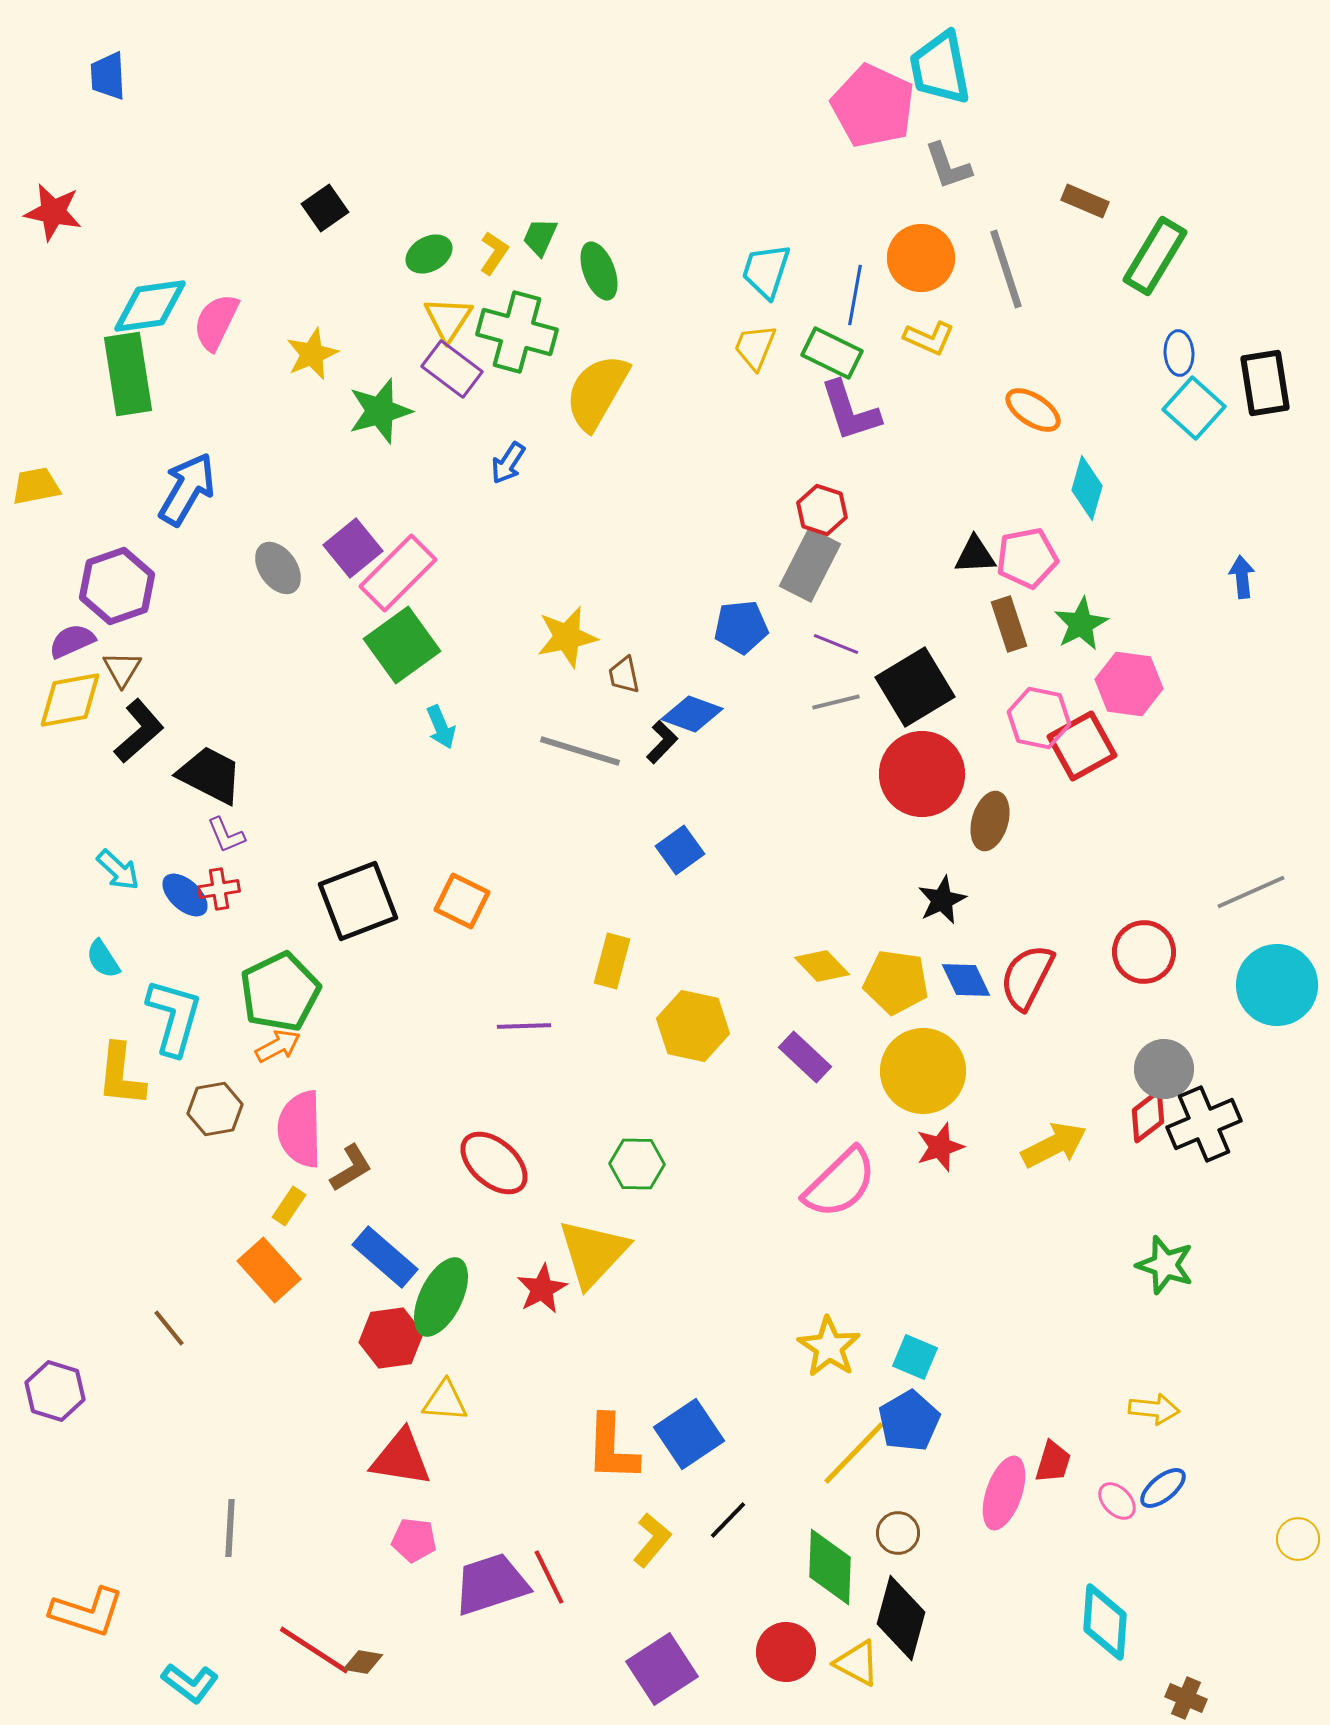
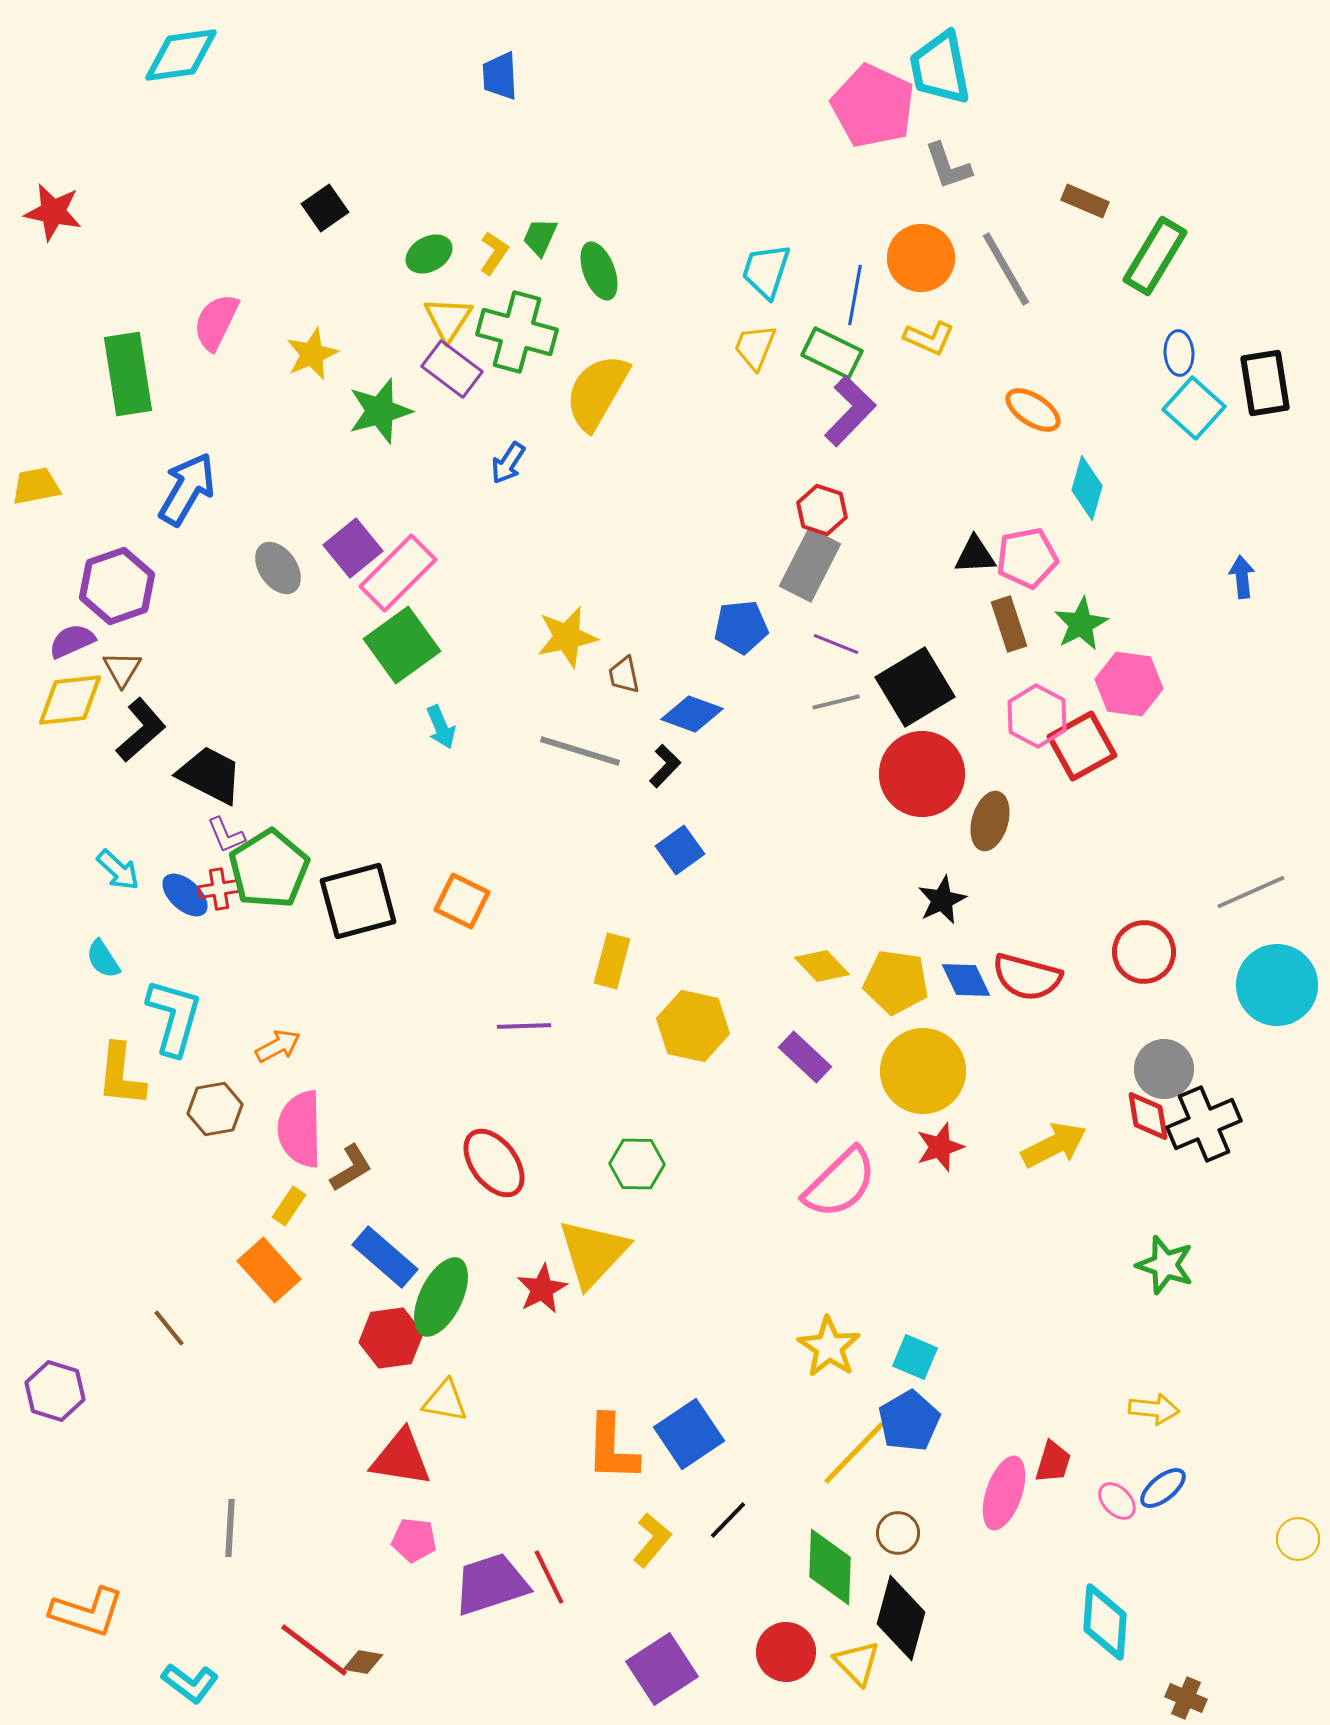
blue trapezoid at (108, 76): moved 392 px right
gray line at (1006, 269): rotated 12 degrees counterclockwise
cyan diamond at (150, 306): moved 31 px right, 251 px up
purple L-shape at (850, 411): rotated 118 degrees counterclockwise
yellow diamond at (70, 700): rotated 4 degrees clockwise
pink hexagon at (1039, 718): moved 2 px left, 2 px up; rotated 16 degrees clockwise
black L-shape at (139, 731): moved 2 px right, 1 px up
black L-shape at (662, 742): moved 3 px right, 24 px down
black square at (358, 901): rotated 6 degrees clockwise
red semicircle at (1027, 977): rotated 102 degrees counterclockwise
green pentagon at (280, 992): moved 11 px left, 123 px up; rotated 6 degrees counterclockwise
red diamond at (1148, 1116): rotated 62 degrees counterclockwise
red ellipse at (494, 1163): rotated 12 degrees clockwise
yellow triangle at (445, 1401): rotated 6 degrees clockwise
red line at (314, 1650): rotated 4 degrees clockwise
yellow triangle at (857, 1663): rotated 18 degrees clockwise
